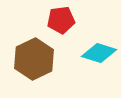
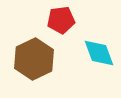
cyan diamond: rotated 52 degrees clockwise
